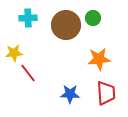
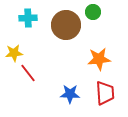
green circle: moved 6 px up
red trapezoid: moved 1 px left
